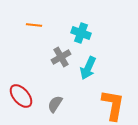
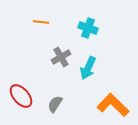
orange line: moved 7 px right, 3 px up
cyan cross: moved 7 px right, 5 px up
orange L-shape: rotated 56 degrees counterclockwise
